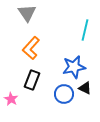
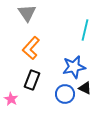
blue circle: moved 1 px right
